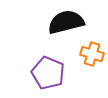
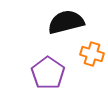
purple pentagon: rotated 12 degrees clockwise
